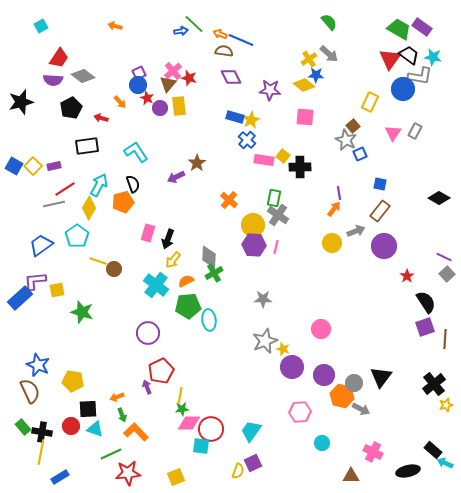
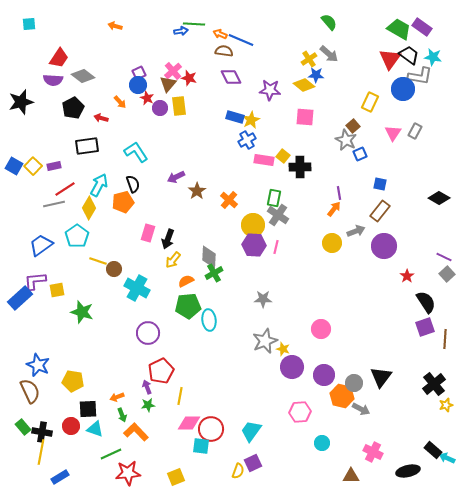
green line at (194, 24): rotated 40 degrees counterclockwise
cyan square at (41, 26): moved 12 px left, 2 px up; rotated 24 degrees clockwise
black pentagon at (71, 108): moved 2 px right
blue cross at (247, 140): rotated 18 degrees clockwise
brown star at (197, 163): moved 28 px down
cyan cross at (156, 285): moved 19 px left, 3 px down; rotated 10 degrees counterclockwise
green star at (182, 409): moved 34 px left, 4 px up
cyan arrow at (445, 463): moved 2 px right, 5 px up
